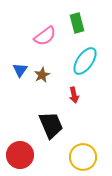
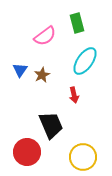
red circle: moved 7 px right, 3 px up
